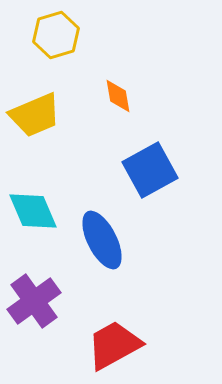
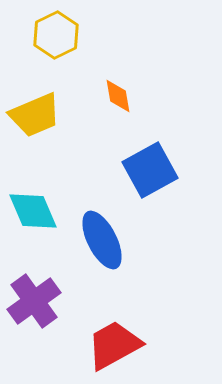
yellow hexagon: rotated 9 degrees counterclockwise
